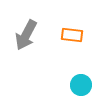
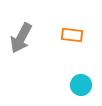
gray arrow: moved 5 px left, 3 px down
